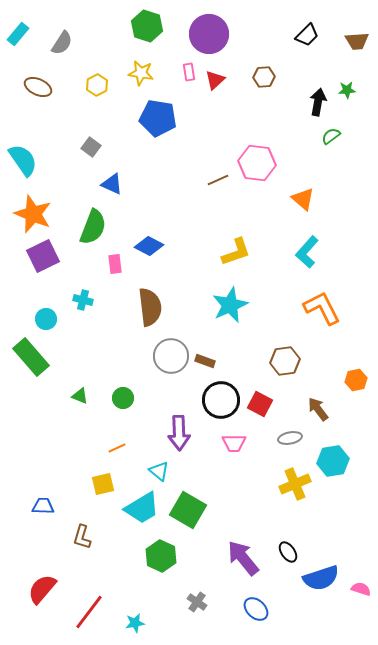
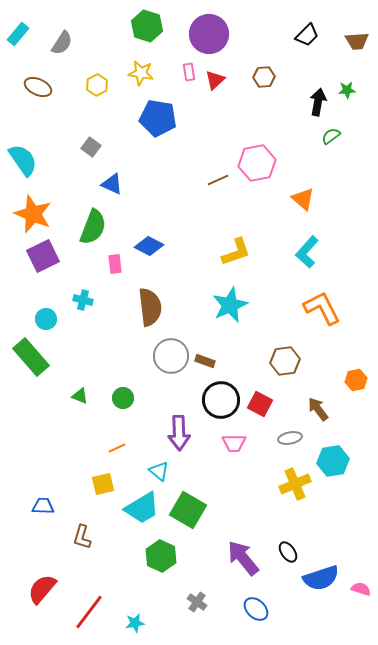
pink hexagon at (257, 163): rotated 18 degrees counterclockwise
